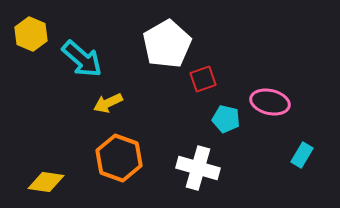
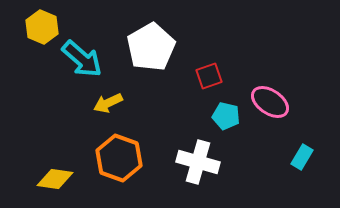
yellow hexagon: moved 11 px right, 7 px up
white pentagon: moved 16 px left, 3 px down
red square: moved 6 px right, 3 px up
pink ellipse: rotated 21 degrees clockwise
cyan pentagon: moved 3 px up
cyan rectangle: moved 2 px down
white cross: moved 6 px up
yellow diamond: moved 9 px right, 3 px up
